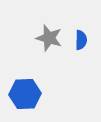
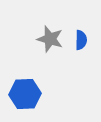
gray star: moved 1 px right, 1 px down
